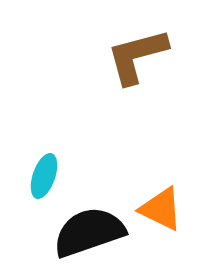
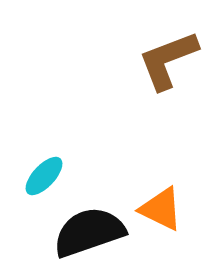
brown L-shape: moved 31 px right, 4 px down; rotated 6 degrees counterclockwise
cyan ellipse: rotated 24 degrees clockwise
